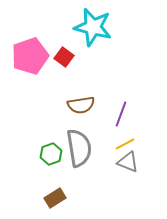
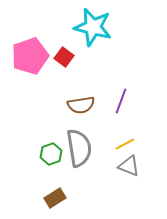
purple line: moved 13 px up
gray triangle: moved 1 px right, 4 px down
